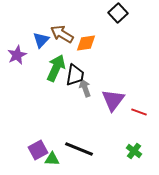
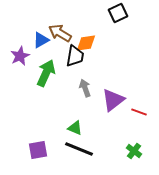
black square: rotated 18 degrees clockwise
brown arrow: moved 2 px left, 1 px up
blue triangle: rotated 18 degrees clockwise
purple star: moved 3 px right, 1 px down
green arrow: moved 10 px left, 5 px down
black trapezoid: moved 19 px up
purple triangle: rotated 15 degrees clockwise
purple square: rotated 18 degrees clockwise
green triangle: moved 23 px right, 31 px up; rotated 21 degrees clockwise
